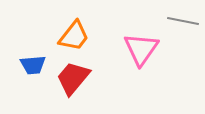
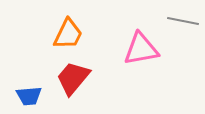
orange trapezoid: moved 6 px left, 2 px up; rotated 12 degrees counterclockwise
pink triangle: rotated 45 degrees clockwise
blue trapezoid: moved 4 px left, 31 px down
